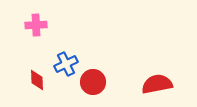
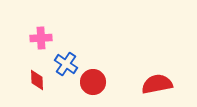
pink cross: moved 5 px right, 13 px down
blue cross: rotated 30 degrees counterclockwise
